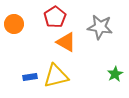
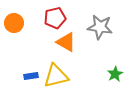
red pentagon: moved 1 px down; rotated 20 degrees clockwise
orange circle: moved 1 px up
blue rectangle: moved 1 px right, 1 px up
